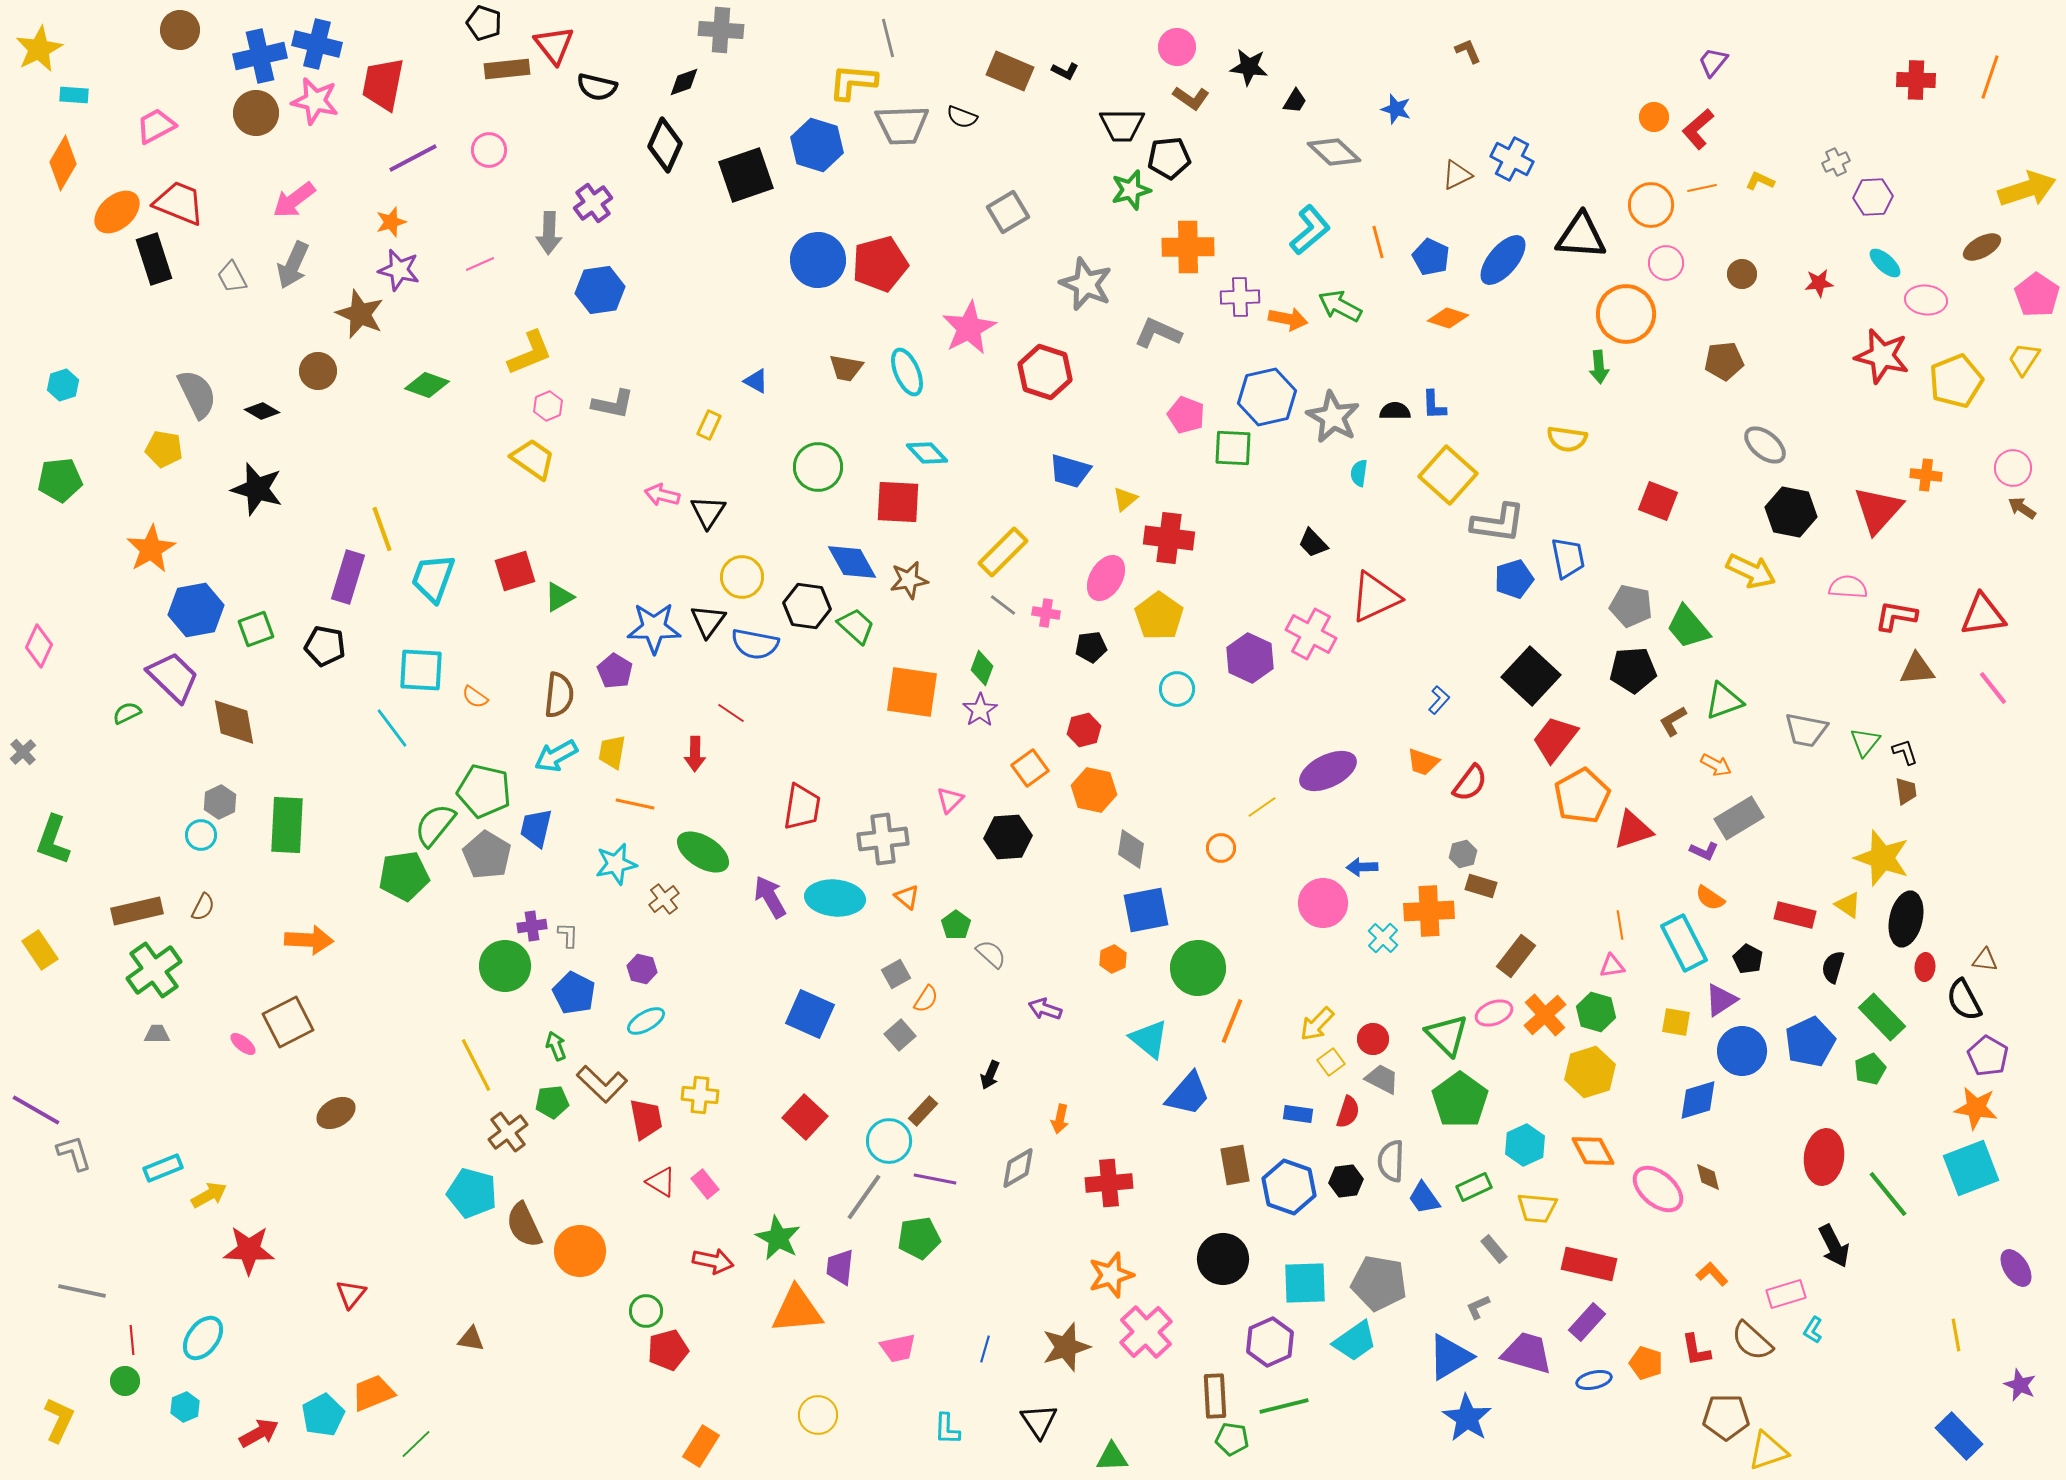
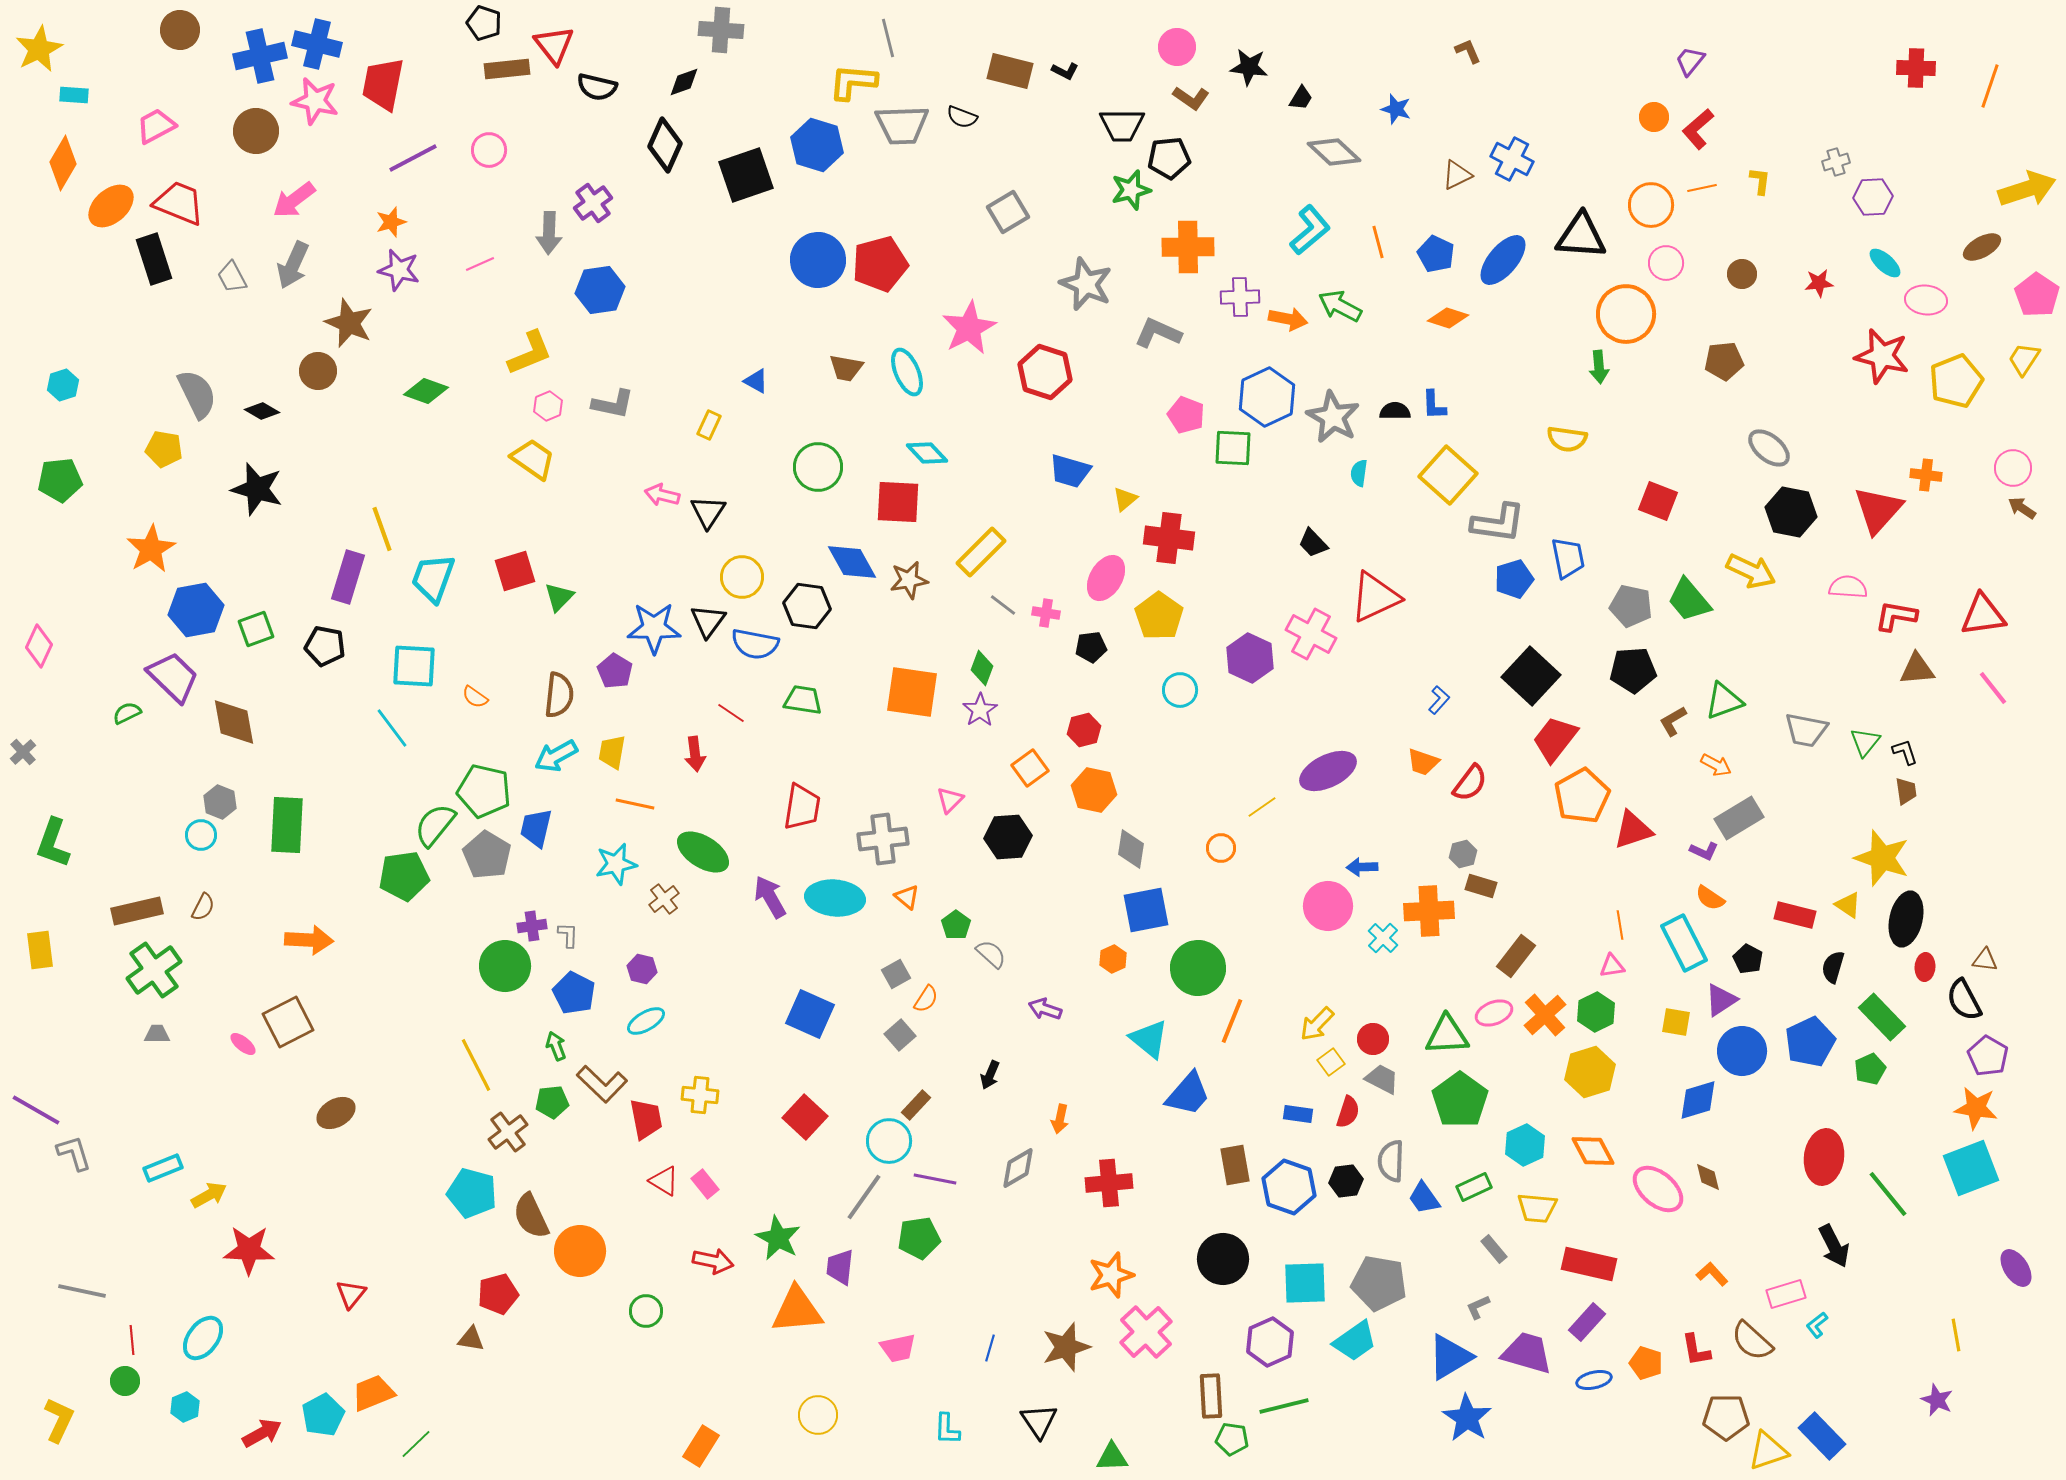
purple trapezoid at (1713, 62): moved 23 px left, 1 px up
brown rectangle at (1010, 71): rotated 9 degrees counterclockwise
orange line at (1990, 77): moved 9 px down
red cross at (1916, 80): moved 12 px up
black trapezoid at (1295, 101): moved 6 px right, 3 px up
brown circle at (256, 113): moved 18 px down
gray cross at (1836, 162): rotated 8 degrees clockwise
yellow L-shape at (1760, 181): rotated 72 degrees clockwise
orange ellipse at (117, 212): moved 6 px left, 6 px up
blue pentagon at (1431, 257): moved 5 px right, 3 px up
brown star at (360, 314): moved 11 px left, 9 px down
green diamond at (427, 385): moved 1 px left, 6 px down
blue hexagon at (1267, 397): rotated 12 degrees counterclockwise
gray ellipse at (1765, 445): moved 4 px right, 3 px down
yellow rectangle at (1003, 552): moved 22 px left
green triangle at (559, 597): rotated 16 degrees counterclockwise
green trapezoid at (856, 626): moved 53 px left, 74 px down; rotated 33 degrees counterclockwise
green trapezoid at (1688, 627): moved 1 px right, 27 px up
cyan square at (421, 670): moved 7 px left, 4 px up
cyan circle at (1177, 689): moved 3 px right, 1 px down
red arrow at (695, 754): rotated 8 degrees counterclockwise
gray hexagon at (220, 802): rotated 12 degrees counterclockwise
green L-shape at (53, 840): moved 3 px down
pink circle at (1323, 903): moved 5 px right, 3 px down
yellow rectangle at (40, 950): rotated 27 degrees clockwise
green hexagon at (1596, 1012): rotated 18 degrees clockwise
green triangle at (1447, 1035): rotated 48 degrees counterclockwise
brown rectangle at (923, 1111): moved 7 px left, 6 px up
red triangle at (661, 1182): moved 3 px right, 1 px up
brown semicircle at (524, 1225): moved 7 px right, 9 px up
cyan L-shape at (1813, 1330): moved 4 px right, 5 px up; rotated 20 degrees clockwise
blue line at (985, 1349): moved 5 px right, 1 px up
red pentagon at (668, 1350): moved 170 px left, 56 px up
purple star at (2020, 1385): moved 83 px left, 15 px down
brown rectangle at (1215, 1396): moved 4 px left
red arrow at (259, 1433): moved 3 px right
blue rectangle at (1959, 1436): moved 137 px left
